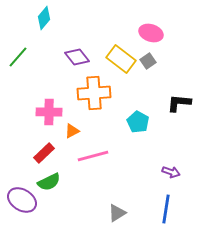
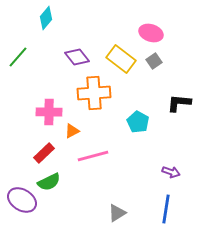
cyan diamond: moved 2 px right
gray square: moved 6 px right
